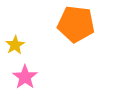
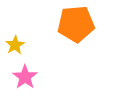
orange pentagon: rotated 12 degrees counterclockwise
